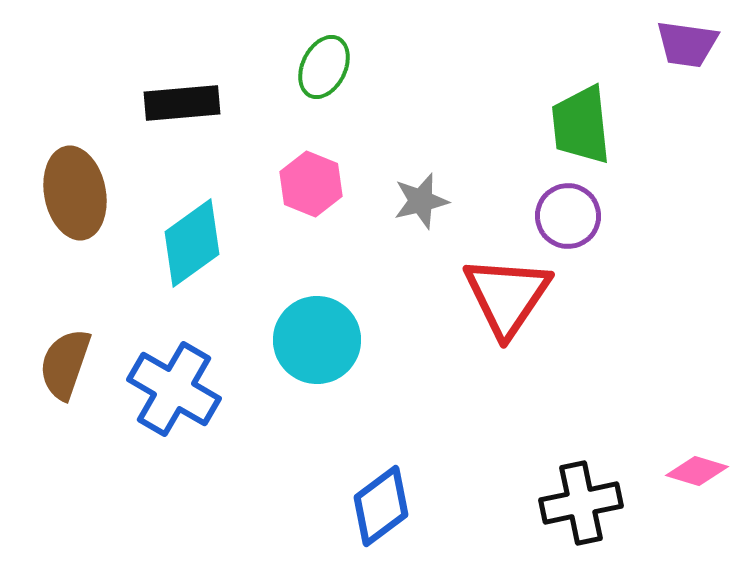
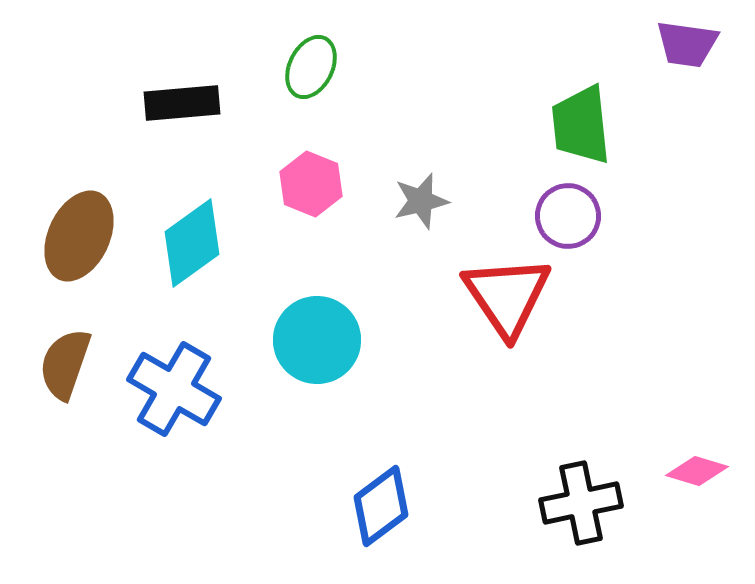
green ellipse: moved 13 px left
brown ellipse: moved 4 px right, 43 px down; rotated 36 degrees clockwise
red triangle: rotated 8 degrees counterclockwise
